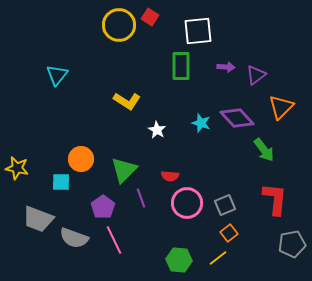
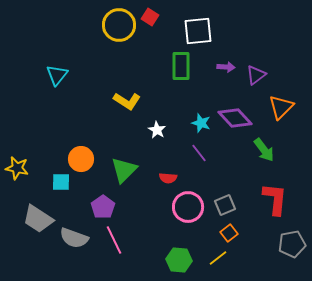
purple diamond: moved 2 px left
red semicircle: moved 2 px left, 2 px down
purple line: moved 58 px right, 45 px up; rotated 18 degrees counterclockwise
pink circle: moved 1 px right, 4 px down
gray trapezoid: rotated 12 degrees clockwise
